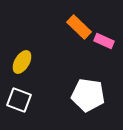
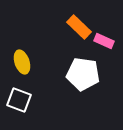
yellow ellipse: rotated 50 degrees counterclockwise
white pentagon: moved 5 px left, 21 px up
